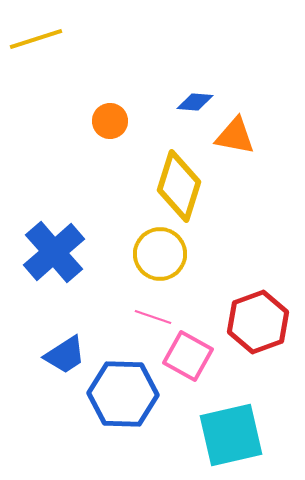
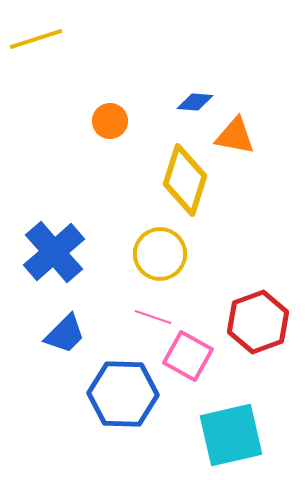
yellow diamond: moved 6 px right, 6 px up
blue trapezoid: moved 21 px up; rotated 12 degrees counterclockwise
